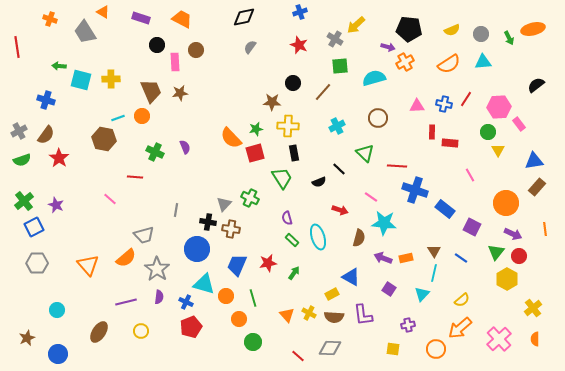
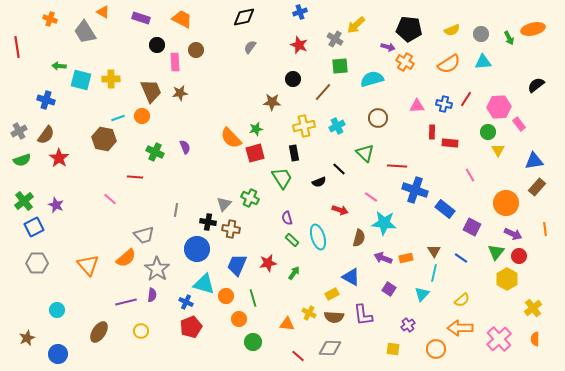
orange cross at (405, 62): rotated 30 degrees counterclockwise
cyan semicircle at (374, 78): moved 2 px left, 1 px down
black circle at (293, 83): moved 4 px up
yellow cross at (288, 126): moved 16 px right; rotated 15 degrees counterclockwise
purple semicircle at (159, 297): moved 7 px left, 2 px up
orange triangle at (287, 315): moved 9 px down; rotated 42 degrees counterclockwise
purple cross at (408, 325): rotated 24 degrees counterclockwise
orange arrow at (460, 328): rotated 40 degrees clockwise
